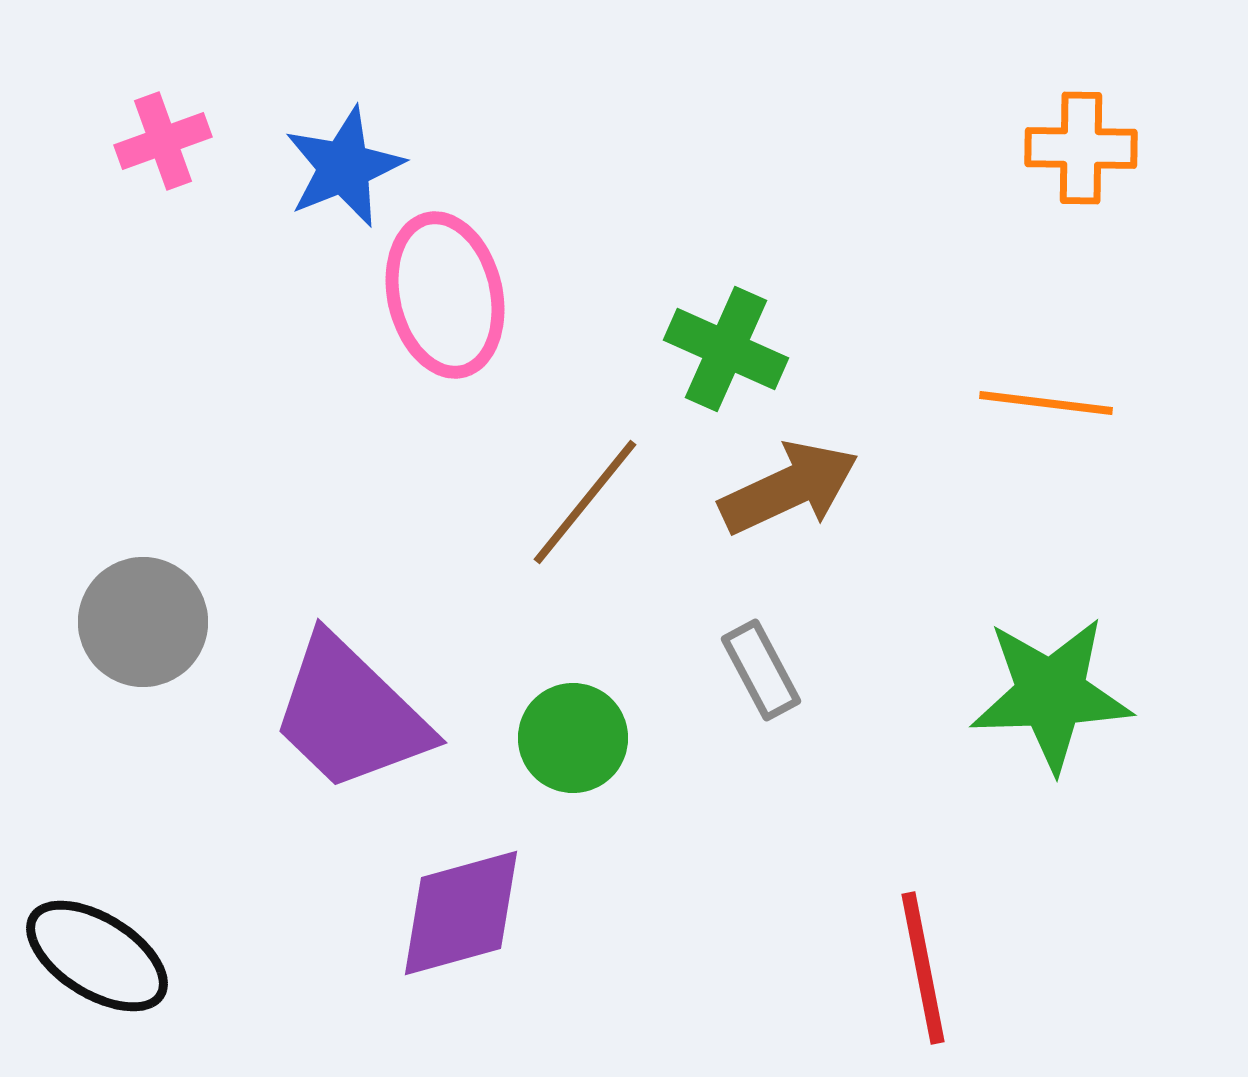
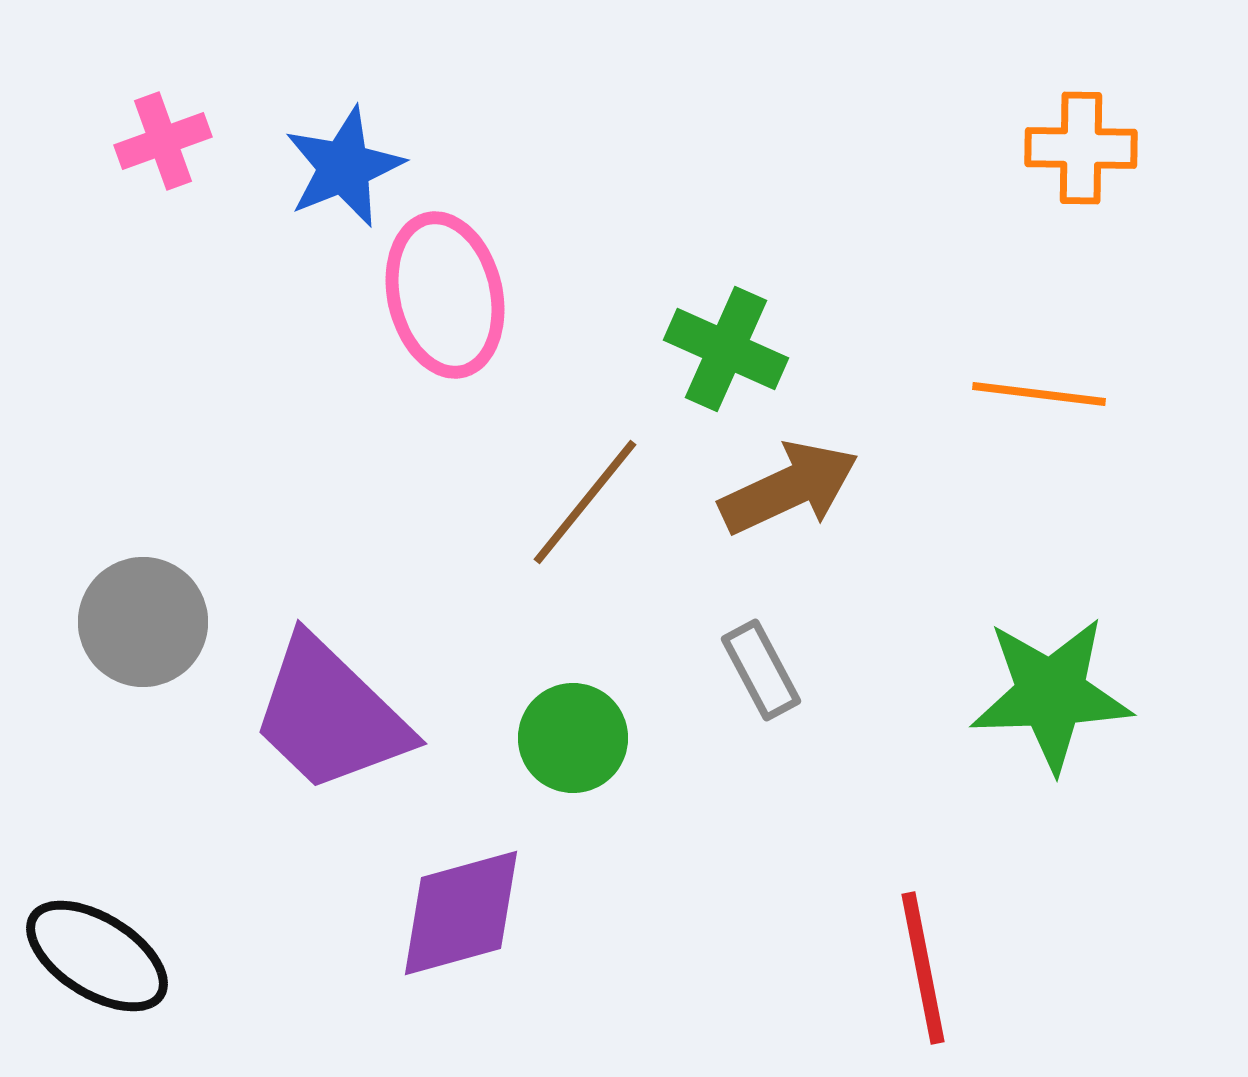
orange line: moved 7 px left, 9 px up
purple trapezoid: moved 20 px left, 1 px down
